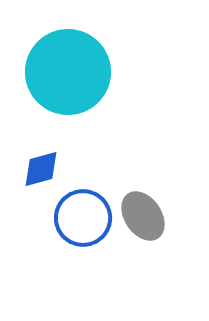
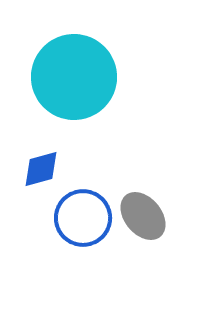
cyan circle: moved 6 px right, 5 px down
gray ellipse: rotated 6 degrees counterclockwise
